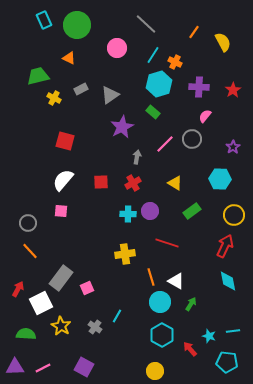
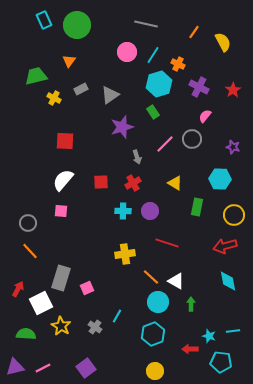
gray line at (146, 24): rotated 30 degrees counterclockwise
pink circle at (117, 48): moved 10 px right, 4 px down
orange triangle at (69, 58): moved 3 px down; rotated 40 degrees clockwise
orange cross at (175, 62): moved 3 px right, 2 px down
green trapezoid at (38, 76): moved 2 px left
purple cross at (199, 87): rotated 24 degrees clockwise
green rectangle at (153, 112): rotated 16 degrees clockwise
purple star at (122, 127): rotated 10 degrees clockwise
red square at (65, 141): rotated 12 degrees counterclockwise
purple star at (233, 147): rotated 24 degrees counterclockwise
gray arrow at (137, 157): rotated 152 degrees clockwise
green rectangle at (192, 211): moved 5 px right, 4 px up; rotated 42 degrees counterclockwise
cyan cross at (128, 214): moved 5 px left, 3 px up
red arrow at (225, 246): rotated 130 degrees counterclockwise
orange line at (151, 277): rotated 30 degrees counterclockwise
gray rectangle at (61, 278): rotated 20 degrees counterclockwise
cyan circle at (160, 302): moved 2 px left
green arrow at (191, 304): rotated 32 degrees counterclockwise
cyan hexagon at (162, 335): moved 9 px left, 1 px up; rotated 10 degrees clockwise
red arrow at (190, 349): rotated 49 degrees counterclockwise
cyan pentagon at (227, 362): moved 6 px left
purple triangle at (15, 367): rotated 12 degrees counterclockwise
purple square at (84, 367): moved 2 px right, 1 px down; rotated 24 degrees clockwise
